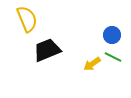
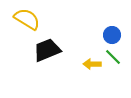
yellow semicircle: rotated 36 degrees counterclockwise
green line: rotated 18 degrees clockwise
yellow arrow: rotated 36 degrees clockwise
